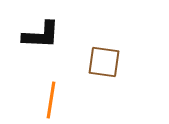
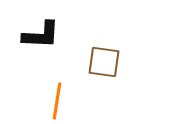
orange line: moved 6 px right, 1 px down
